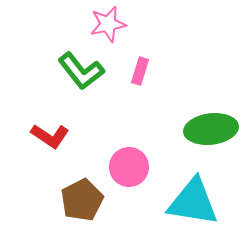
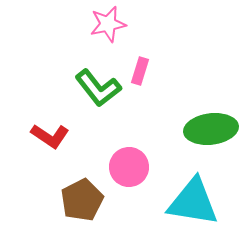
green L-shape: moved 17 px right, 17 px down
